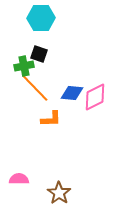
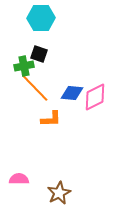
brown star: rotated 10 degrees clockwise
